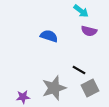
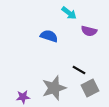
cyan arrow: moved 12 px left, 2 px down
